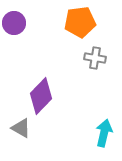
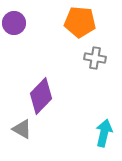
orange pentagon: rotated 12 degrees clockwise
gray triangle: moved 1 px right, 1 px down
